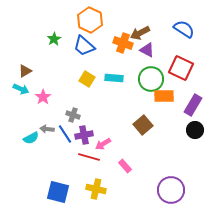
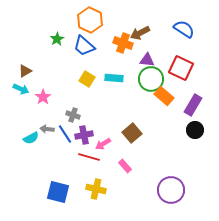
green star: moved 3 px right
purple triangle: moved 10 px down; rotated 21 degrees counterclockwise
orange rectangle: rotated 42 degrees clockwise
brown square: moved 11 px left, 8 px down
